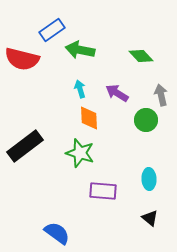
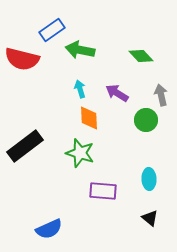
blue semicircle: moved 8 px left, 4 px up; rotated 120 degrees clockwise
